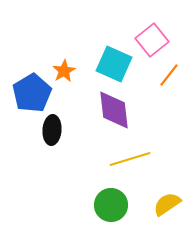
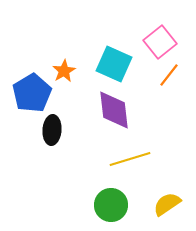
pink square: moved 8 px right, 2 px down
